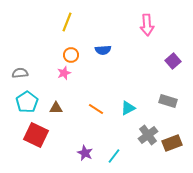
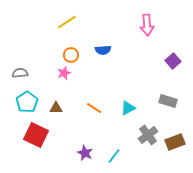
yellow line: rotated 36 degrees clockwise
orange line: moved 2 px left, 1 px up
brown rectangle: moved 3 px right, 1 px up
